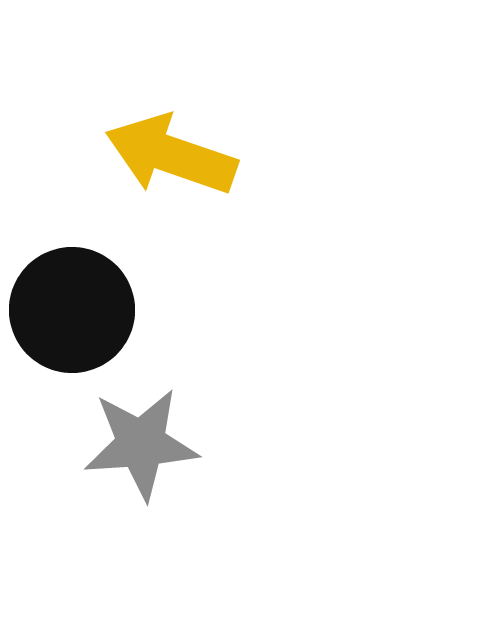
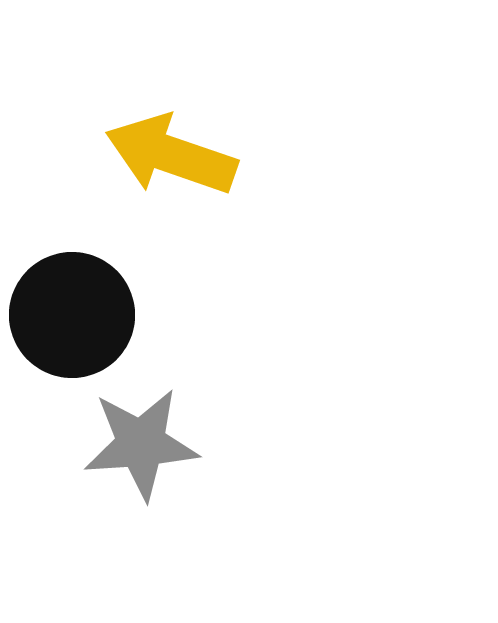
black circle: moved 5 px down
